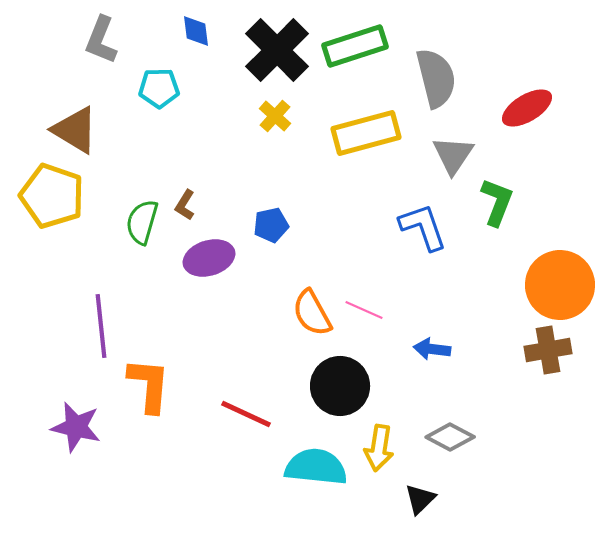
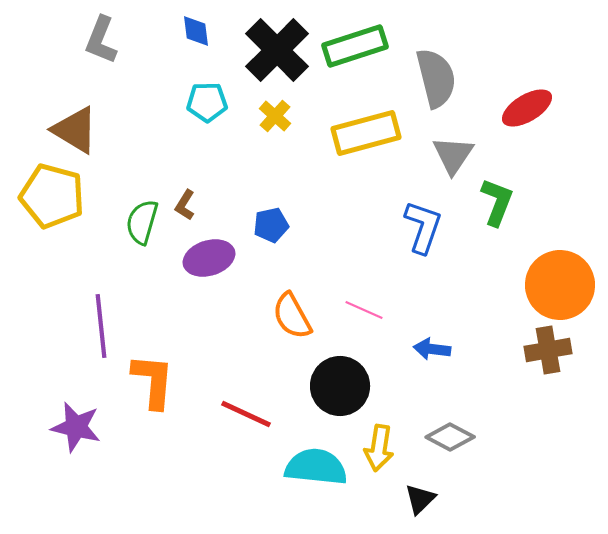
cyan pentagon: moved 48 px right, 14 px down
yellow pentagon: rotated 4 degrees counterclockwise
blue L-shape: rotated 38 degrees clockwise
orange semicircle: moved 20 px left, 3 px down
orange L-shape: moved 4 px right, 4 px up
